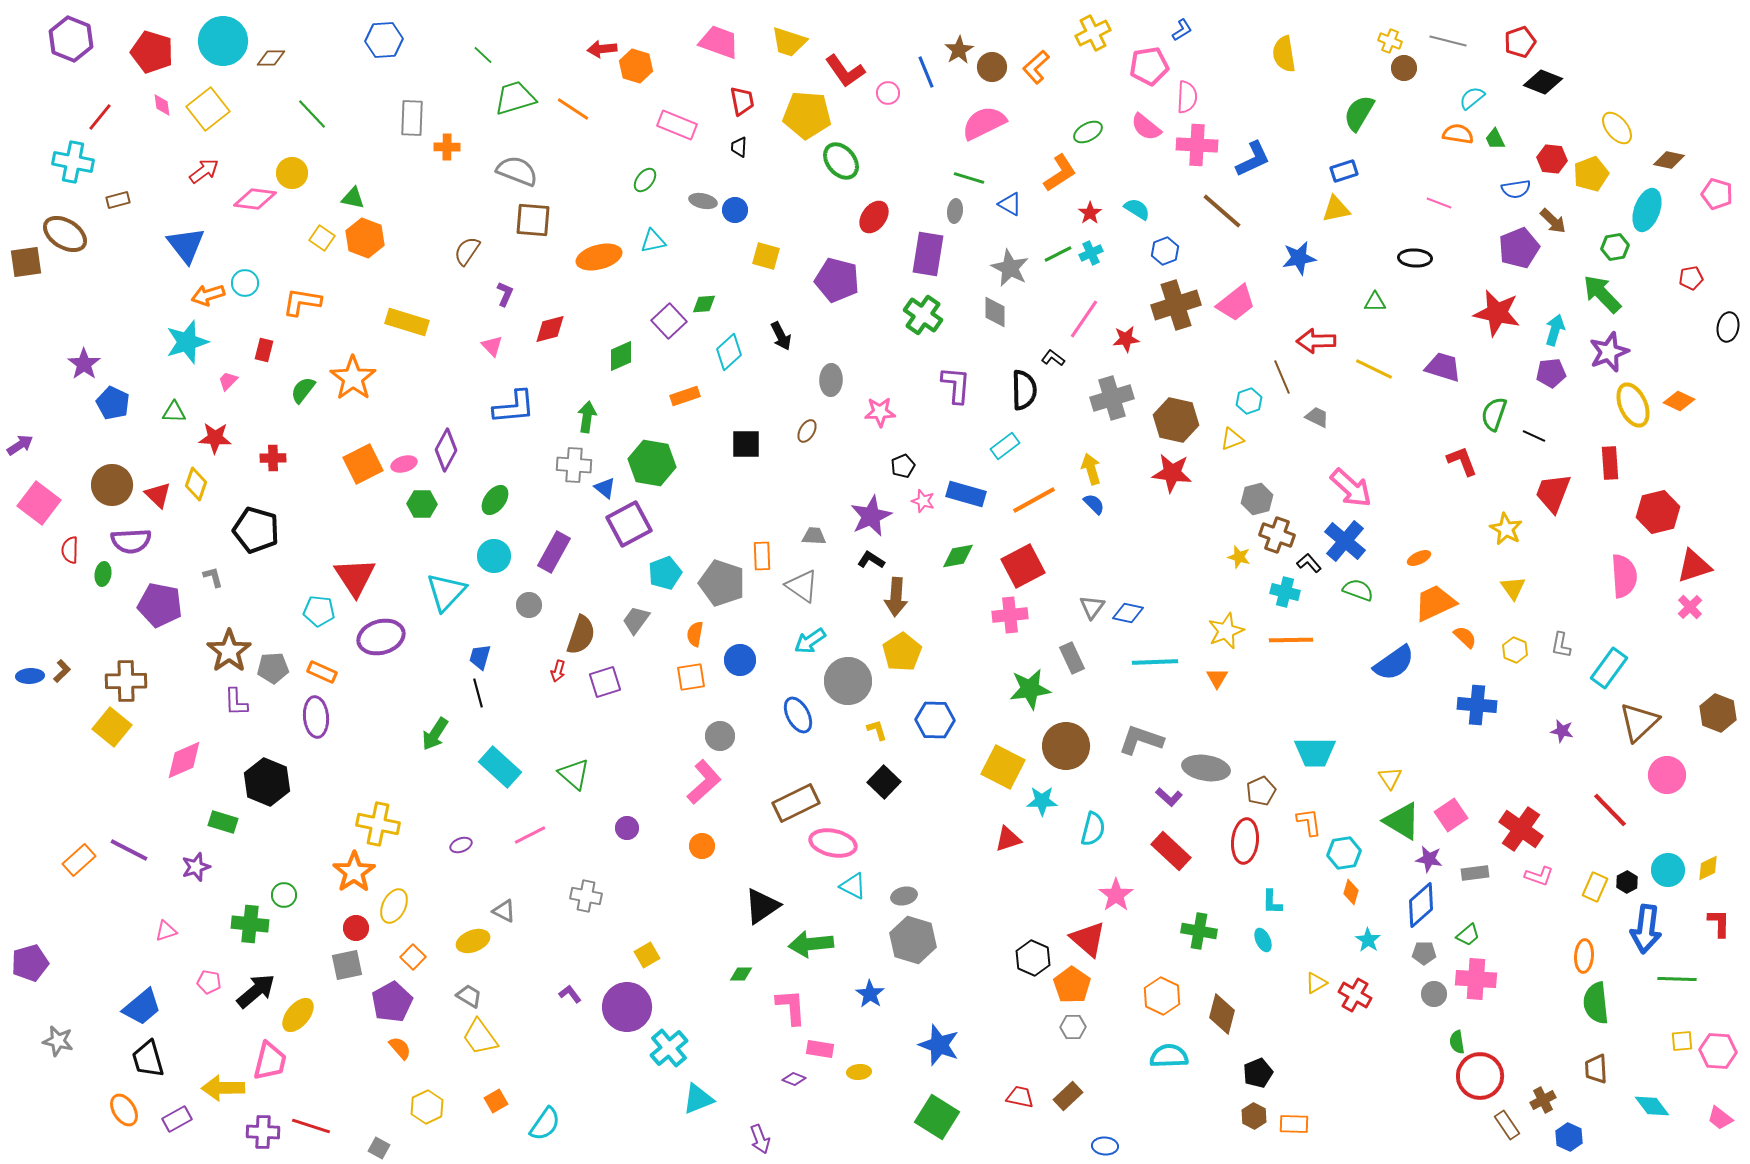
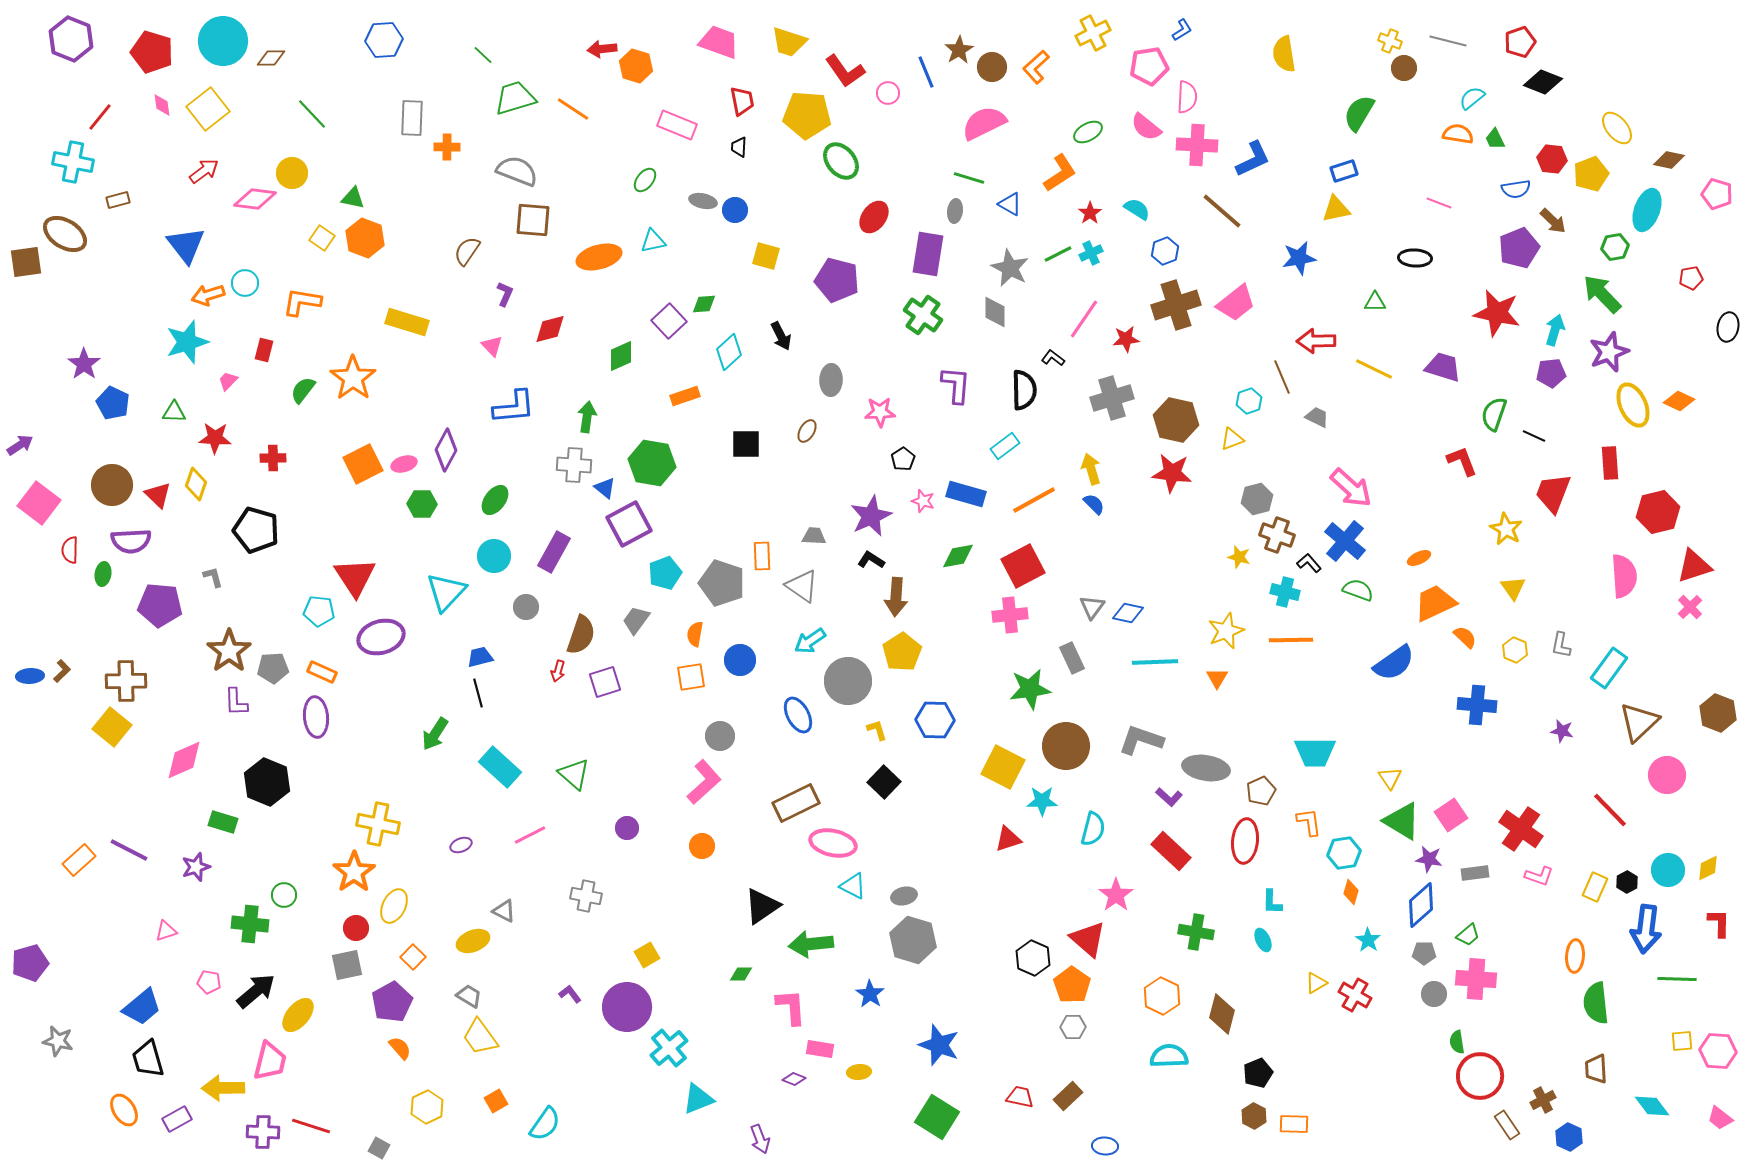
black pentagon at (903, 466): moved 7 px up; rotated 10 degrees counterclockwise
purple pentagon at (160, 605): rotated 6 degrees counterclockwise
gray circle at (529, 605): moved 3 px left, 2 px down
blue trapezoid at (480, 657): rotated 60 degrees clockwise
green cross at (1199, 931): moved 3 px left, 1 px down
orange ellipse at (1584, 956): moved 9 px left
